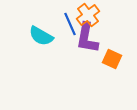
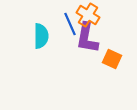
orange cross: rotated 20 degrees counterclockwise
cyan semicircle: rotated 120 degrees counterclockwise
